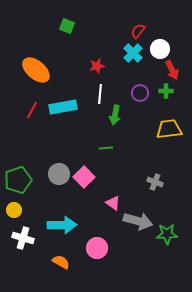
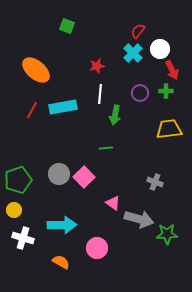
gray arrow: moved 1 px right, 2 px up
